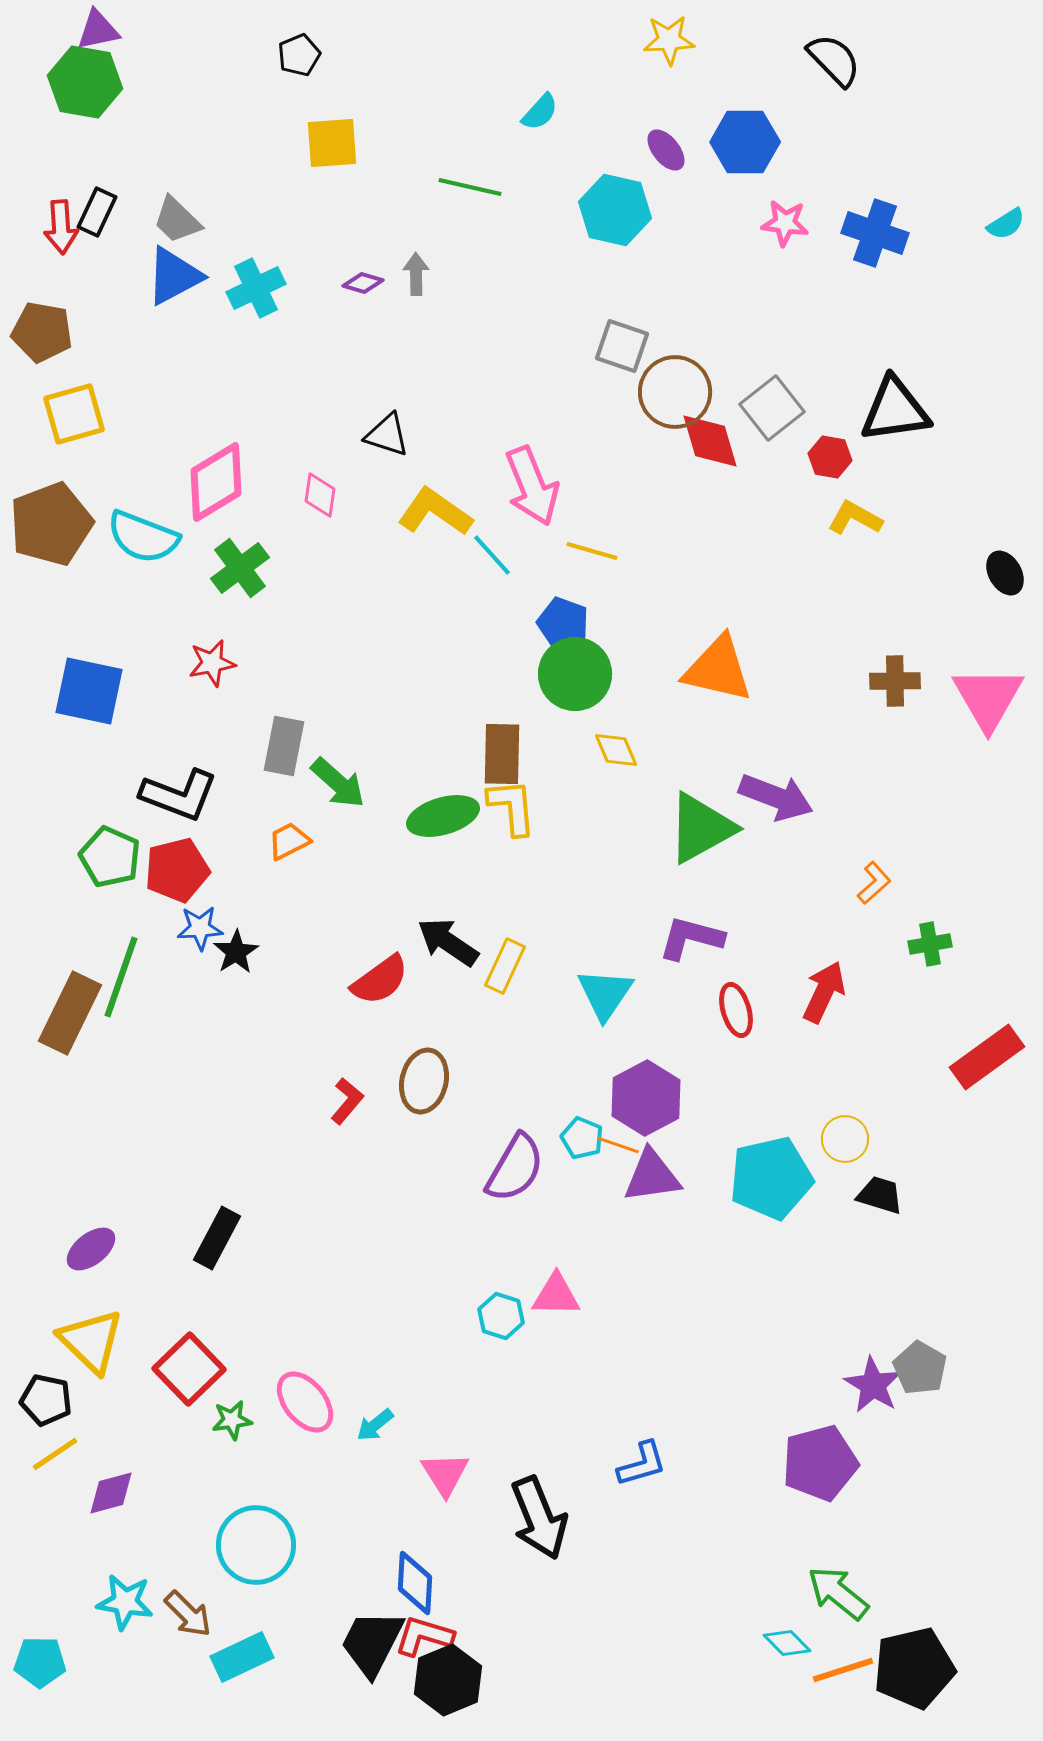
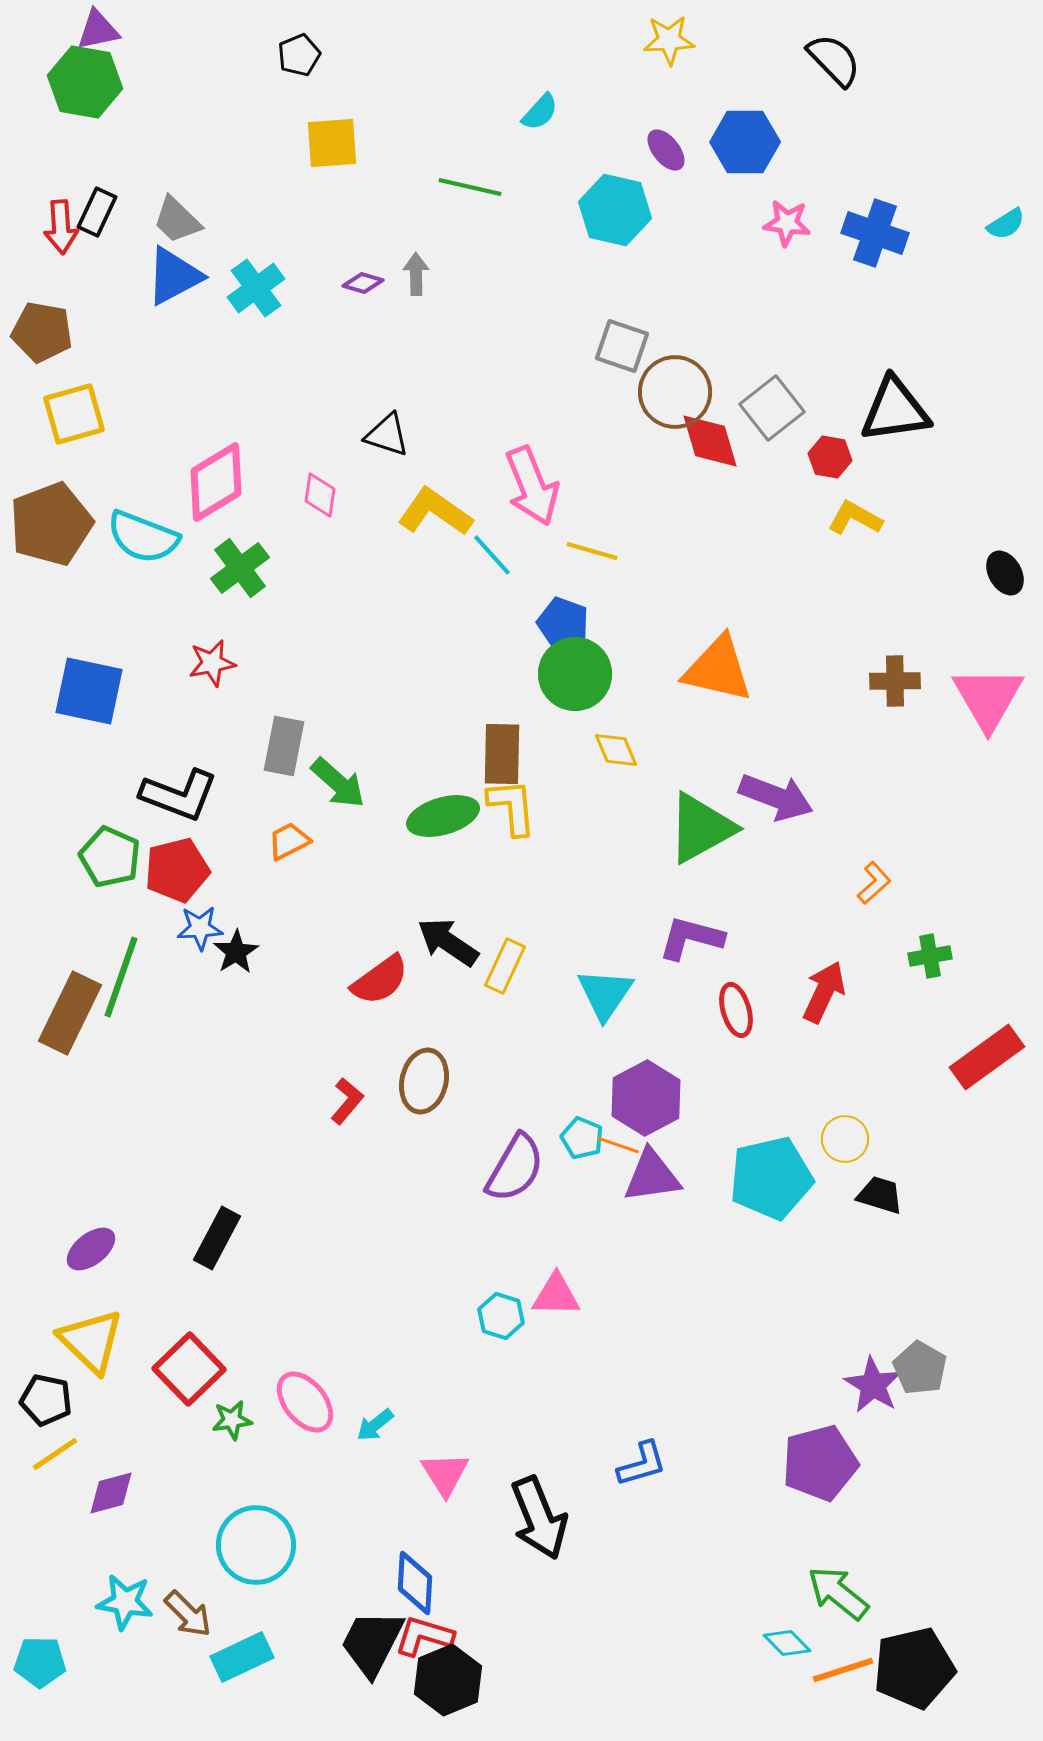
pink star at (785, 223): moved 2 px right
cyan cross at (256, 288): rotated 10 degrees counterclockwise
green cross at (930, 944): moved 12 px down
